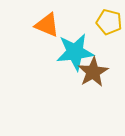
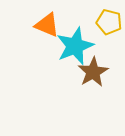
cyan star: moved 6 px up; rotated 15 degrees counterclockwise
